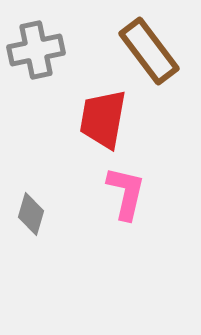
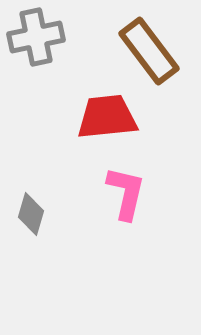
gray cross: moved 13 px up
red trapezoid: moved 4 px right, 2 px up; rotated 74 degrees clockwise
